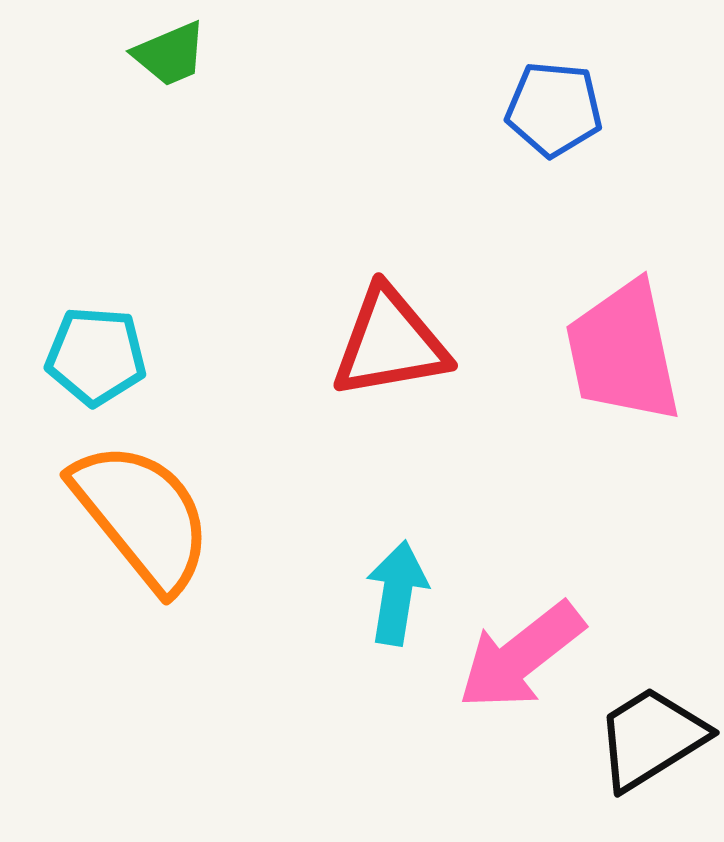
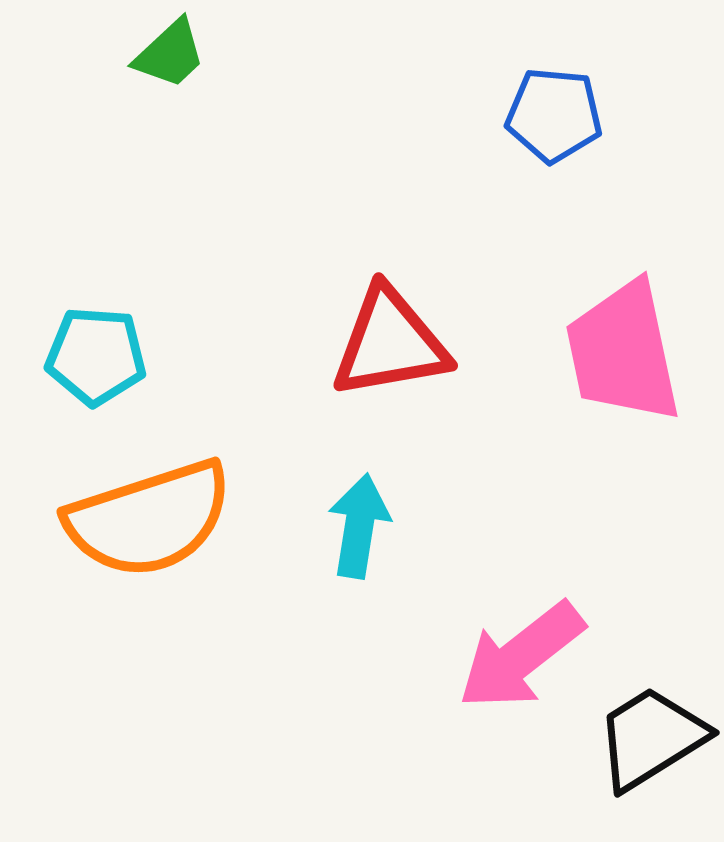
green trapezoid: rotated 20 degrees counterclockwise
blue pentagon: moved 6 px down
orange semicircle: moved 7 px right, 3 px down; rotated 111 degrees clockwise
cyan arrow: moved 38 px left, 67 px up
